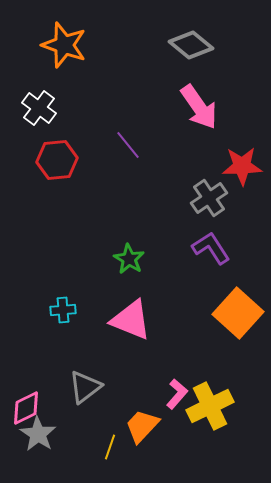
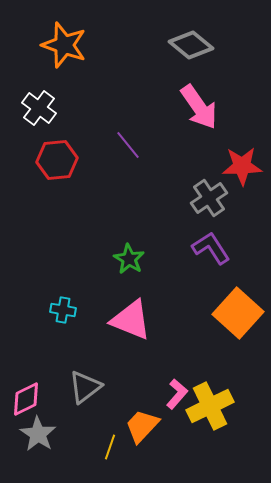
cyan cross: rotated 15 degrees clockwise
pink diamond: moved 9 px up
